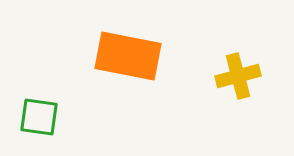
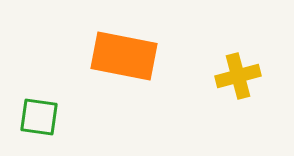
orange rectangle: moved 4 px left
